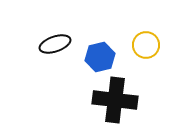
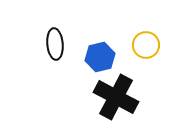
black ellipse: rotated 76 degrees counterclockwise
black cross: moved 1 px right, 3 px up; rotated 21 degrees clockwise
